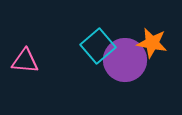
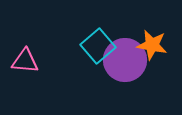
orange star: moved 2 px down
